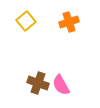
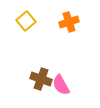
brown cross: moved 3 px right, 4 px up
